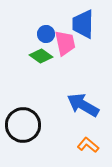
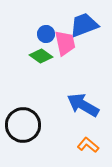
blue trapezoid: moved 1 px right, 1 px down; rotated 68 degrees clockwise
